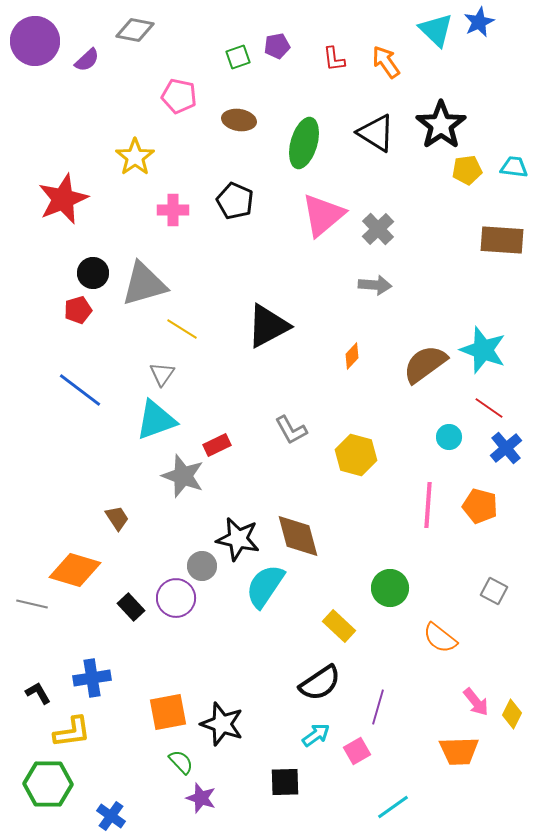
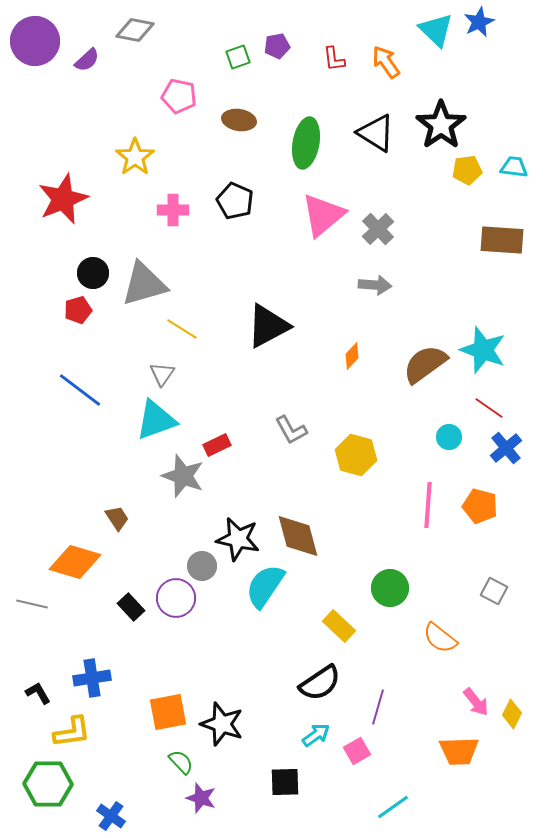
green ellipse at (304, 143): moved 2 px right; rotated 6 degrees counterclockwise
orange diamond at (75, 570): moved 8 px up
